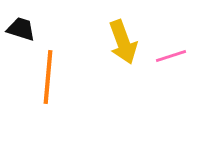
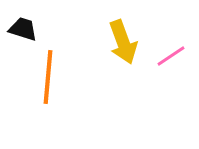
black trapezoid: moved 2 px right
pink line: rotated 16 degrees counterclockwise
